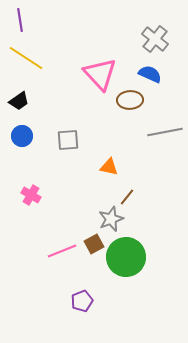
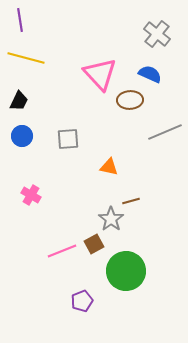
gray cross: moved 2 px right, 5 px up
yellow line: rotated 18 degrees counterclockwise
black trapezoid: rotated 30 degrees counterclockwise
gray line: rotated 12 degrees counterclockwise
gray square: moved 1 px up
brown line: moved 4 px right, 4 px down; rotated 36 degrees clockwise
gray star: rotated 15 degrees counterclockwise
green circle: moved 14 px down
